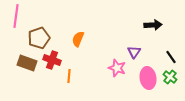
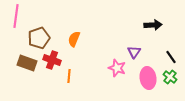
orange semicircle: moved 4 px left
